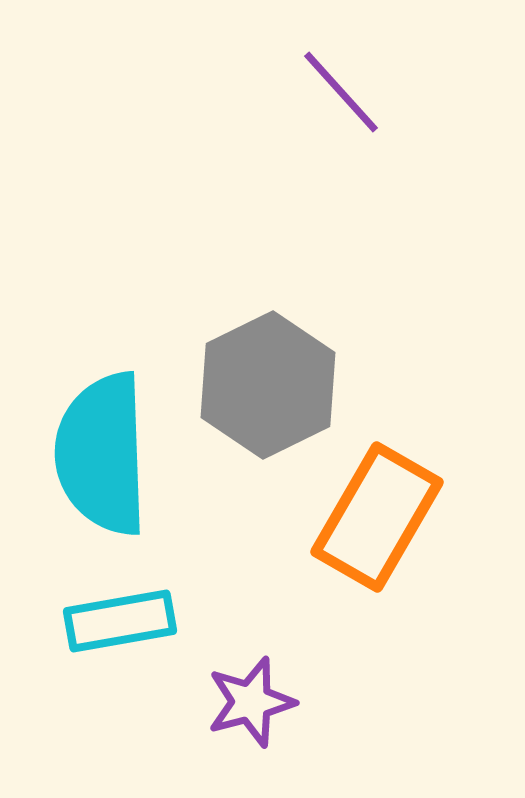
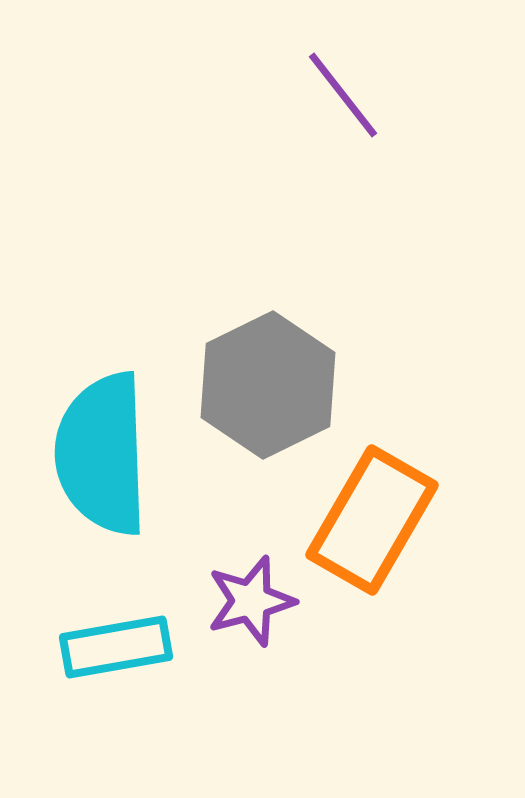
purple line: moved 2 px right, 3 px down; rotated 4 degrees clockwise
orange rectangle: moved 5 px left, 3 px down
cyan rectangle: moved 4 px left, 26 px down
purple star: moved 101 px up
